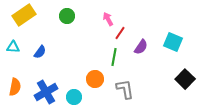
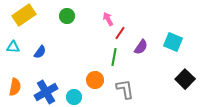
orange circle: moved 1 px down
